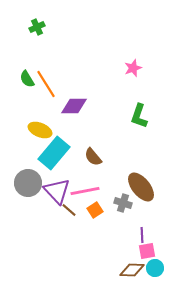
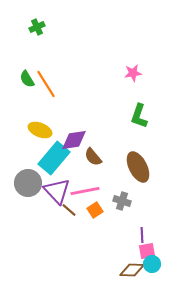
pink star: moved 5 px down; rotated 12 degrees clockwise
purple diamond: moved 34 px down; rotated 8 degrees counterclockwise
cyan rectangle: moved 5 px down
brown ellipse: moved 3 px left, 20 px up; rotated 12 degrees clockwise
gray cross: moved 1 px left, 2 px up
cyan circle: moved 3 px left, 4 px up
